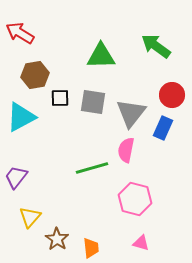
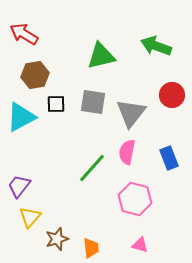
red arrow: moved 4 px right, 1 px down
green arrow: rotated 16 degrees counterclockwise
green triangle: rotated 12 degrees counterclockwise
black square: moved 4 px left, 6 px down
blue rectangle: moved 6 px right, 30 px down; rotated 45 degrees counterclockwise
pink semicircle: moved 1 px right, 2 px down
green line: rotated 32 degrees counterclockwise
purple trapezoid: moved 3 px right, 9 px down
brown star: rotated 20 degrees clockwise
pink triangle: moved 1 px left, 2 px down
